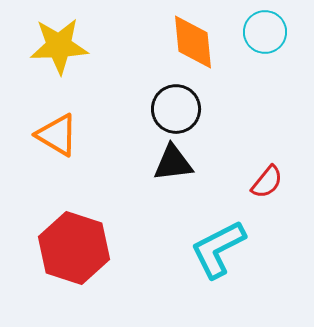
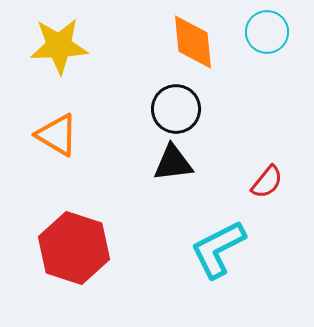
cyan circle: moved 2 px right
